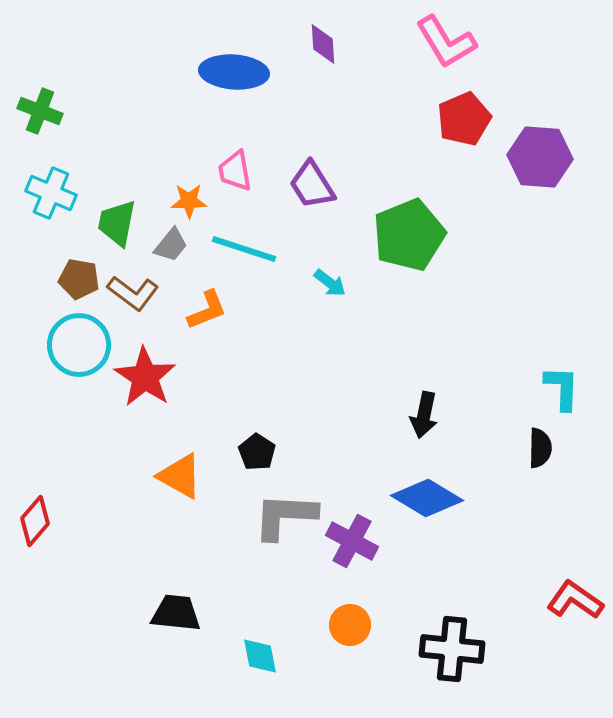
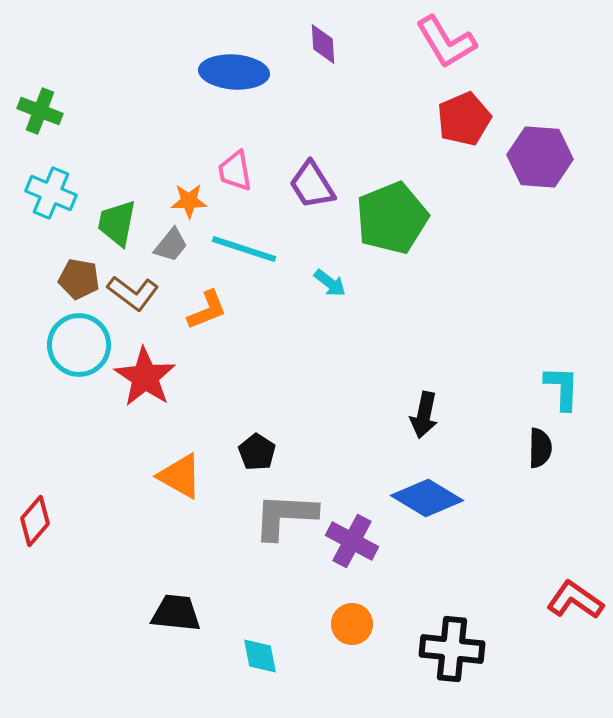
green pentagon: moved 17 px left, 17 px up
orange circle: moved 2 px right, 1 px up
